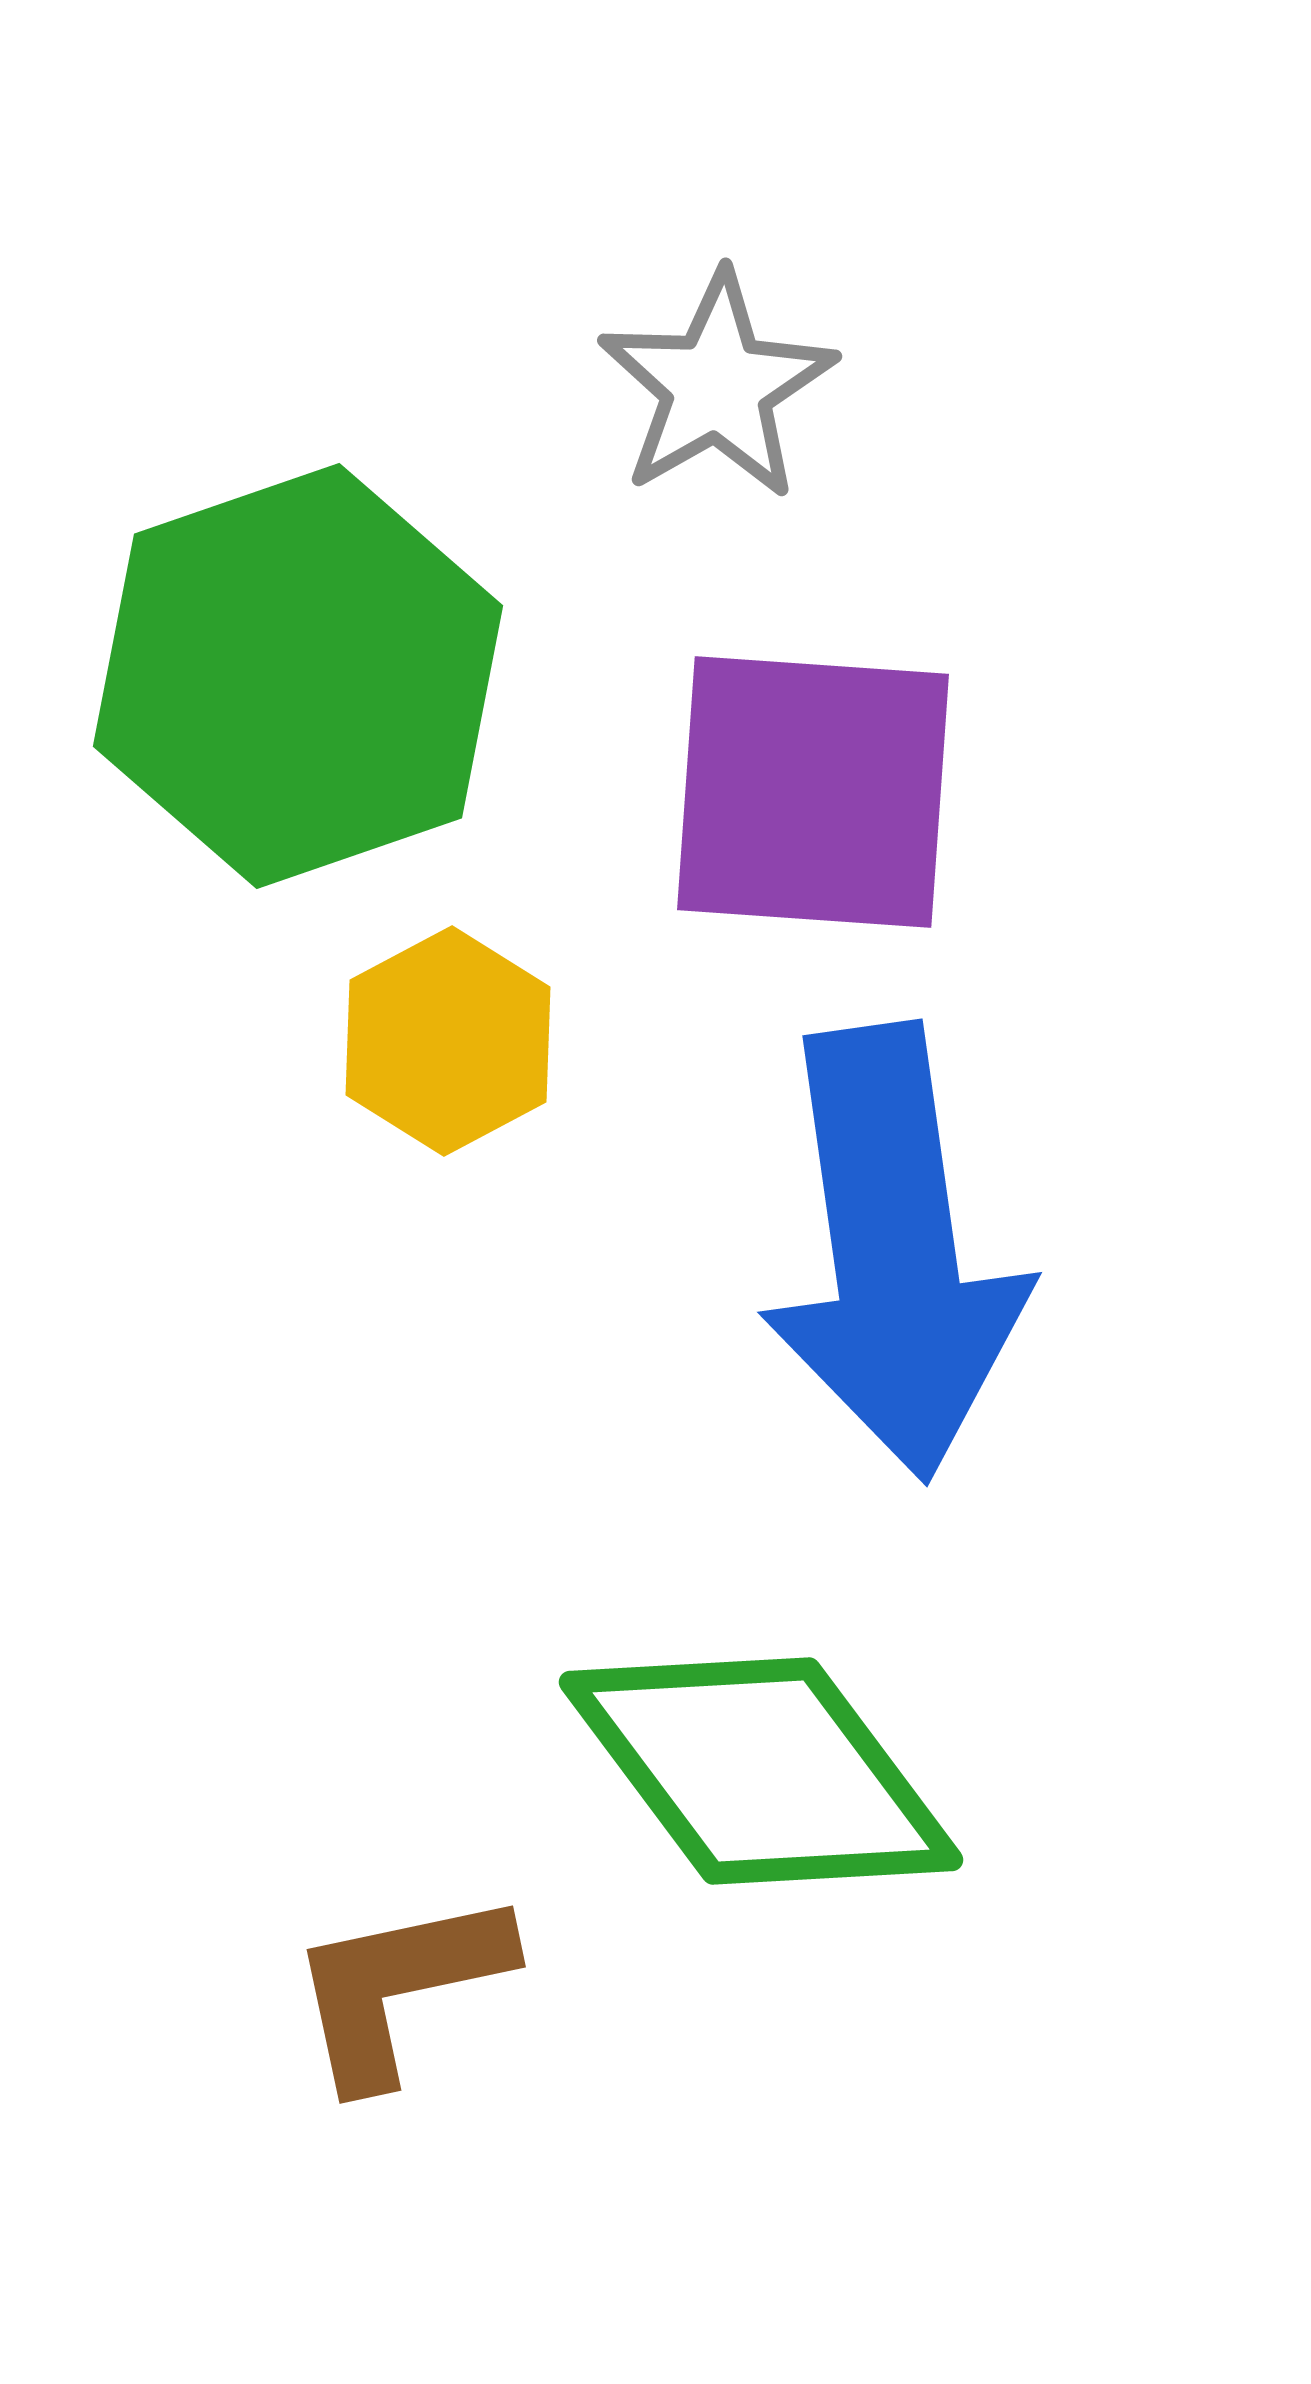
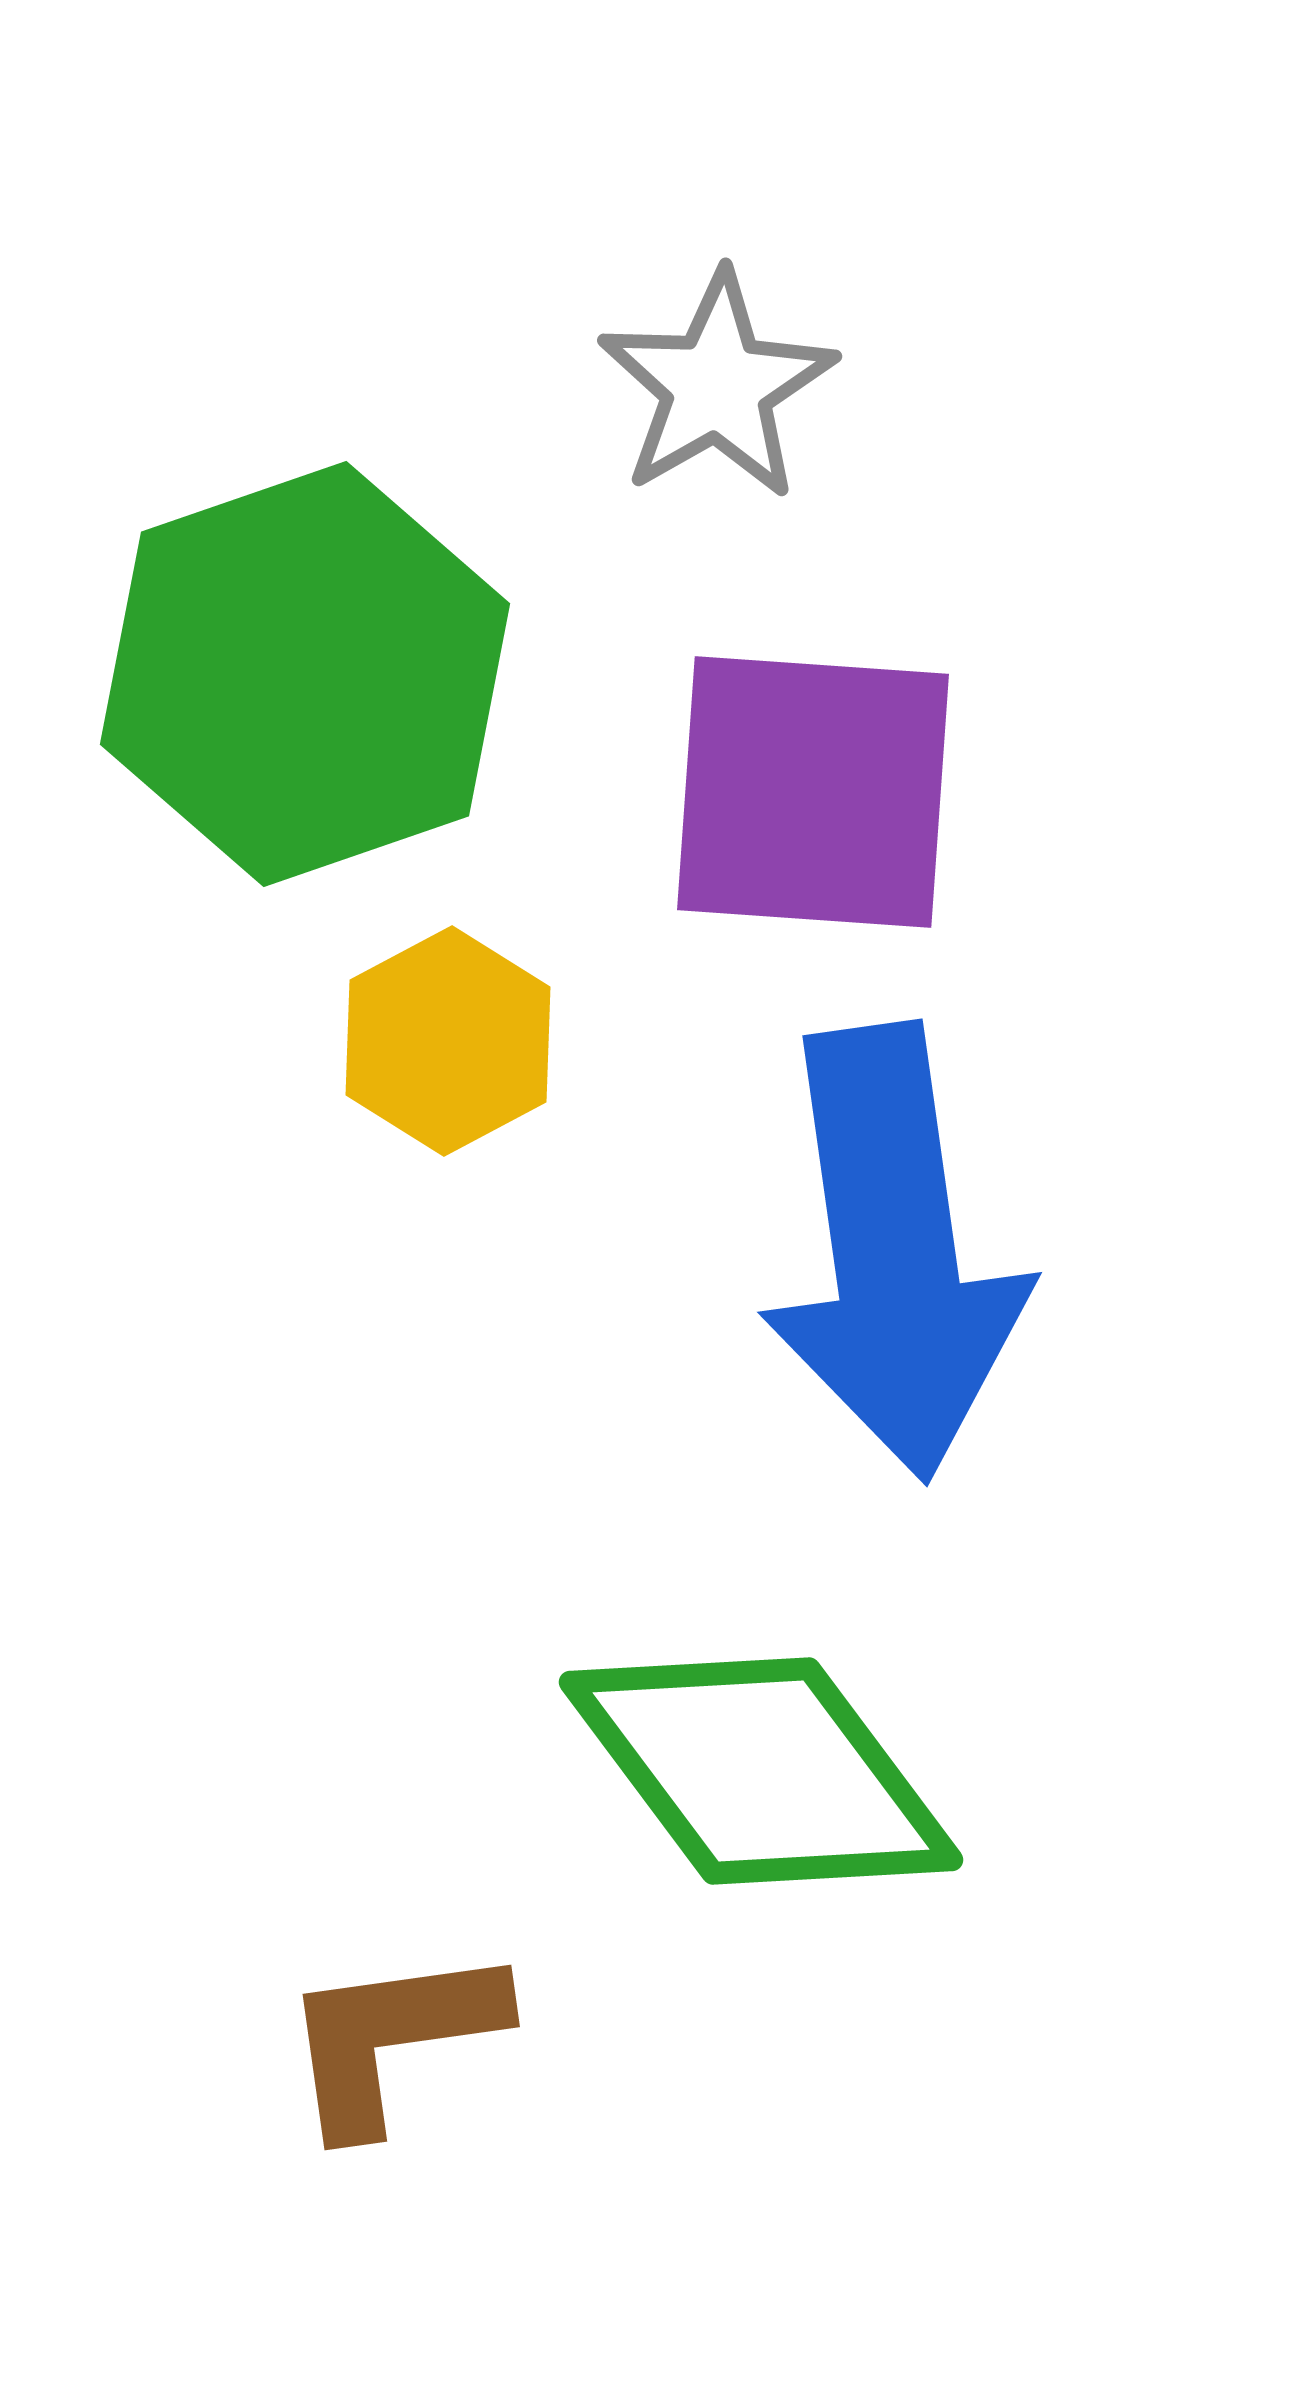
green hexagon: moved 7 px right, 2 px up
brown L-shape: moved 7 px left, 51 px down; rotated 4 degrees clockwise
